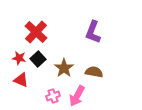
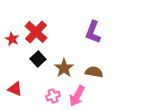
red star: moved 7 px left, 19 px up; rotated 16 degrees clockwise
red triangle: moved 6 px left, 9 px down
